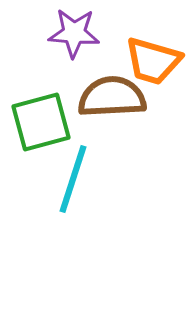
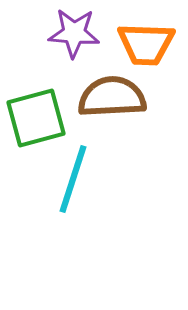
orange trapezoid: moved 7 px left, 17 px up; rotated 14 degrees counterclockwise
green square: moved 5 px left, 4 px up
